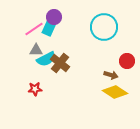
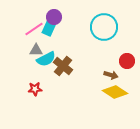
brown cross: moved 3 px right, 3 px down
